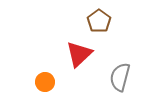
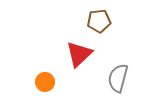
brown pentagon: rotated 30 degrees clockwise
gray semicircle: moved 2 px left, 1 px down
